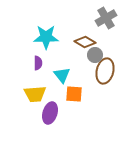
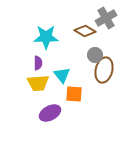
brown diamond: moved 11 px up
brown ellipse: moved 1 px left, 1 px up
yellow trapezoid: moved 3 px right, 11 px up
purple ellipse: rotated 45 degrees clockwise
